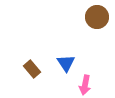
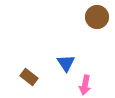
brown rectangle: moved 3 px left, 8 px down; rotated 12 degrees counterclockwise
